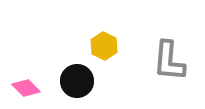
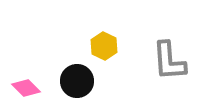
gray L-shape: rotated 9 degrees counterclockwise
